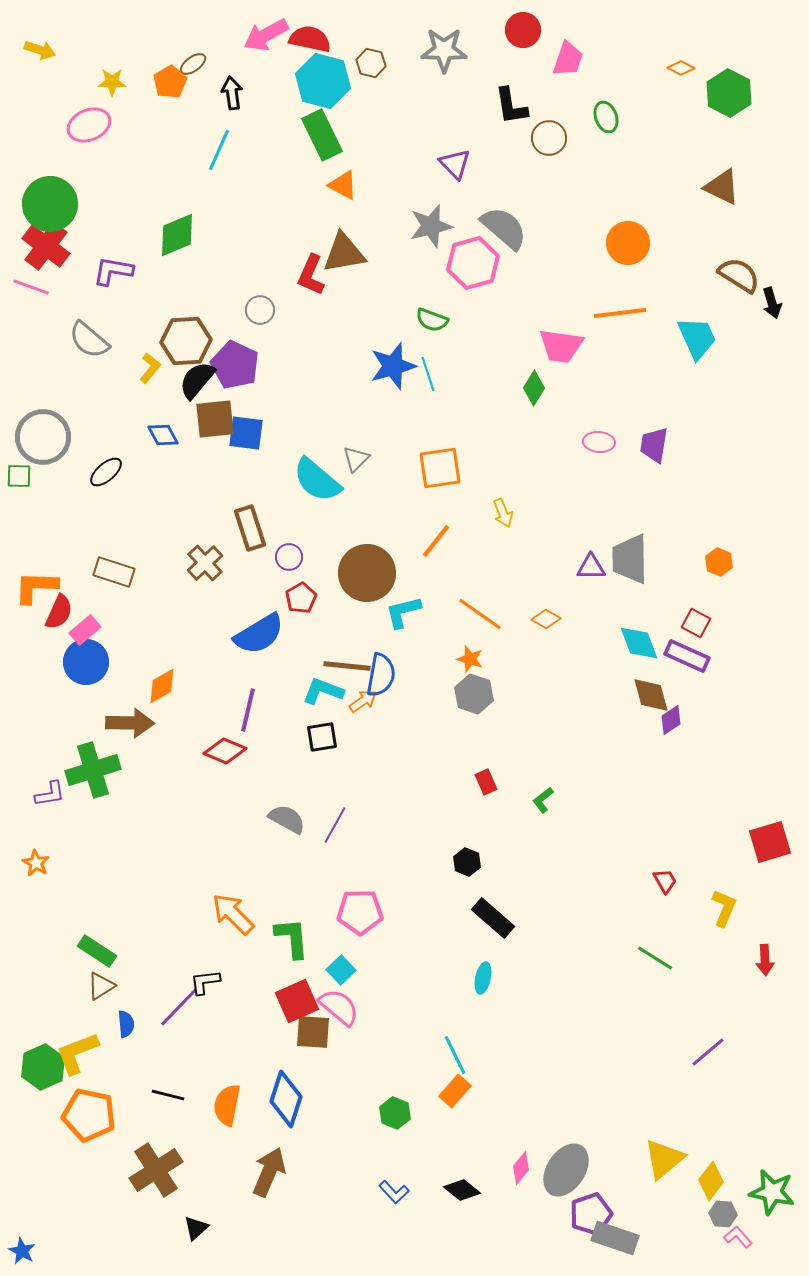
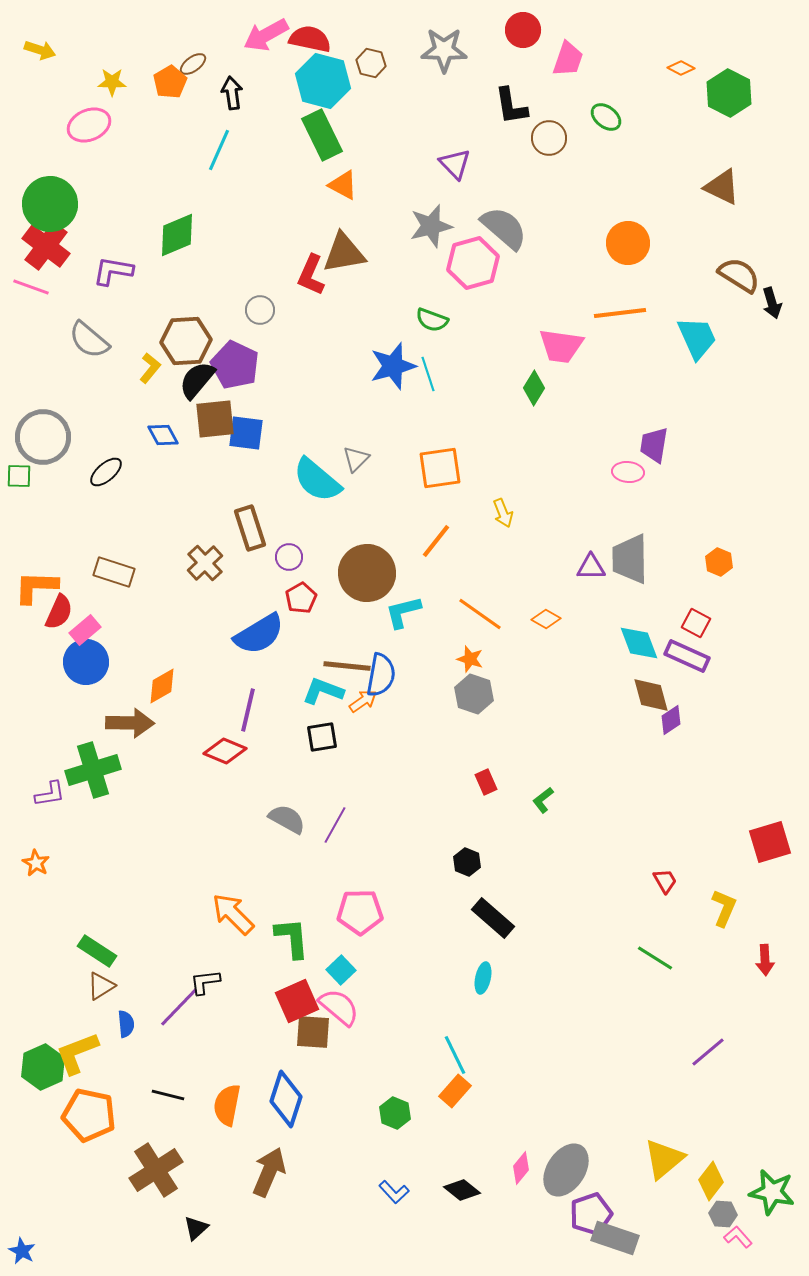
green ellipse at (606, 117): rotated 32 degrees counterclockwise
pink ellipse at (599, 442): moved 29 px right, 30 px down
